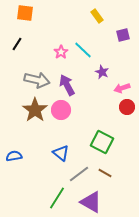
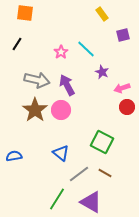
yellow rectangle: moved 5 px right, 2 px up
cyan line: moved 3 px right, 1 px up
green line: moved 1 px down
